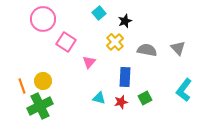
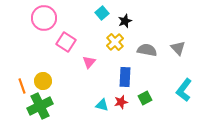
cyan square: moved 3 px right
pink circle: moved 1 px right, 1 px up
cyan triangle: moved 3 px right, 7 px down
